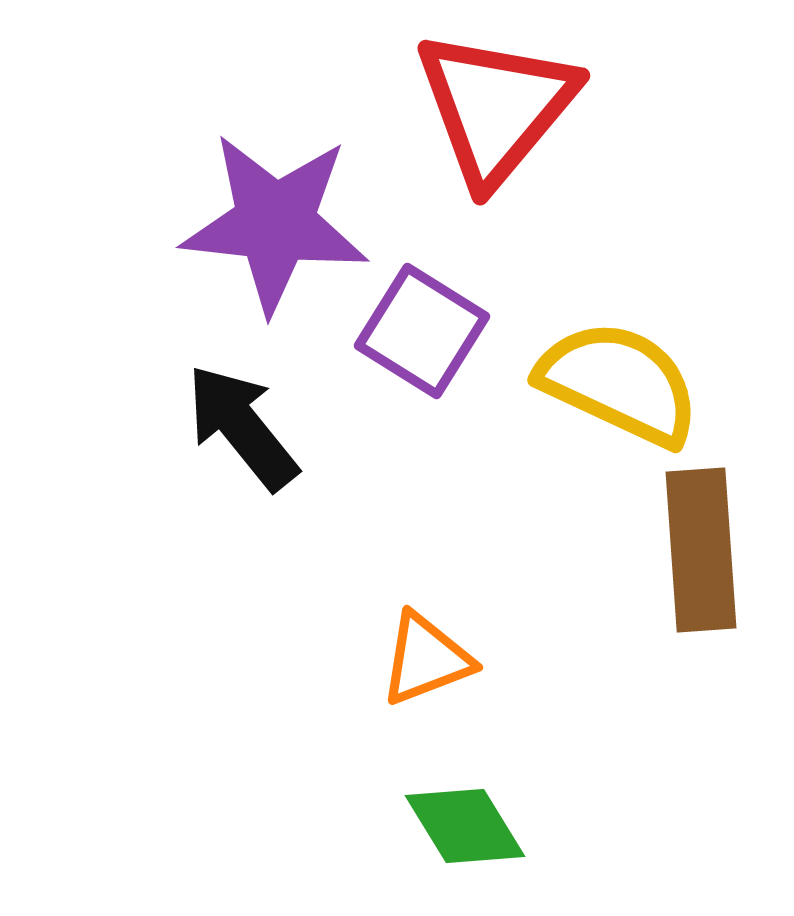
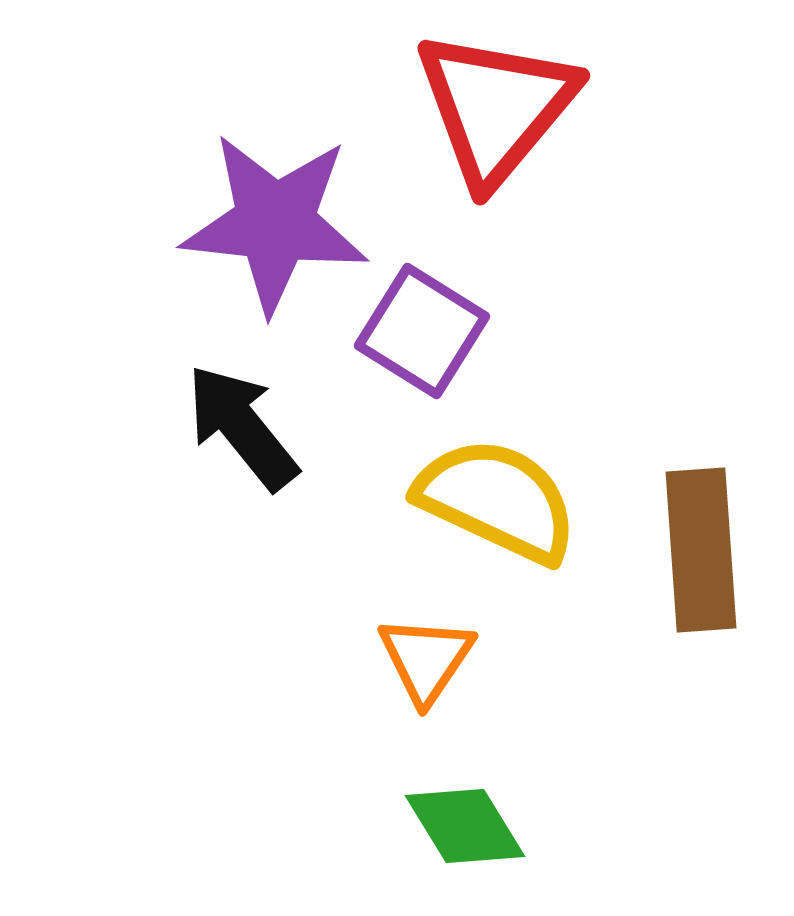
yellow semicircle: moved 122 px left, 117 px down
orange triangle: rotated 35 degrees counterclockwise
